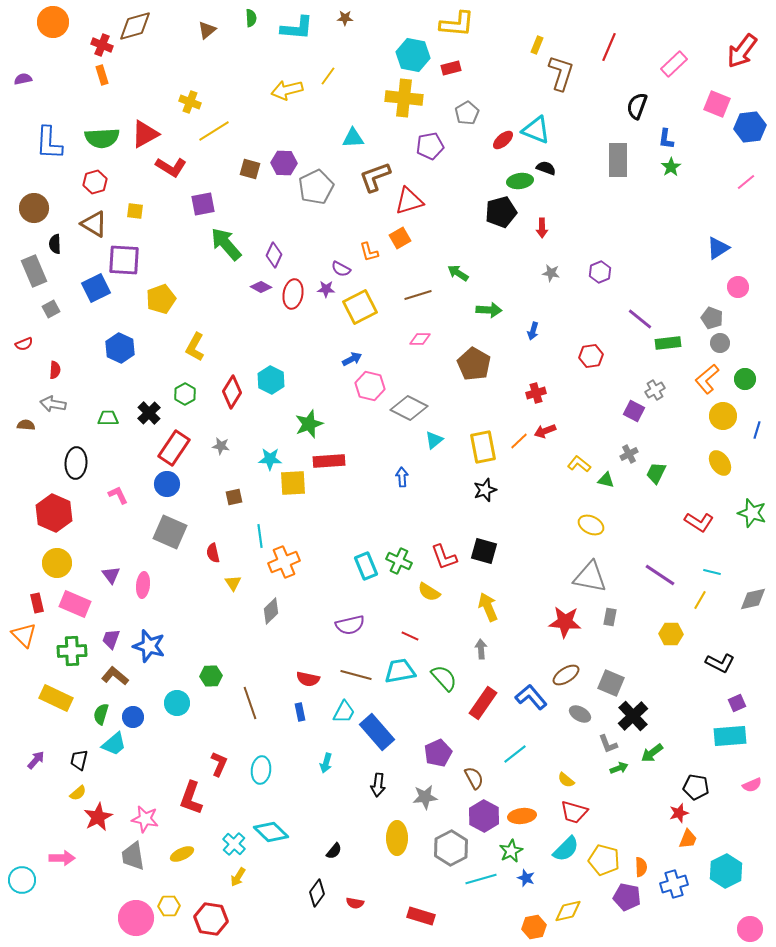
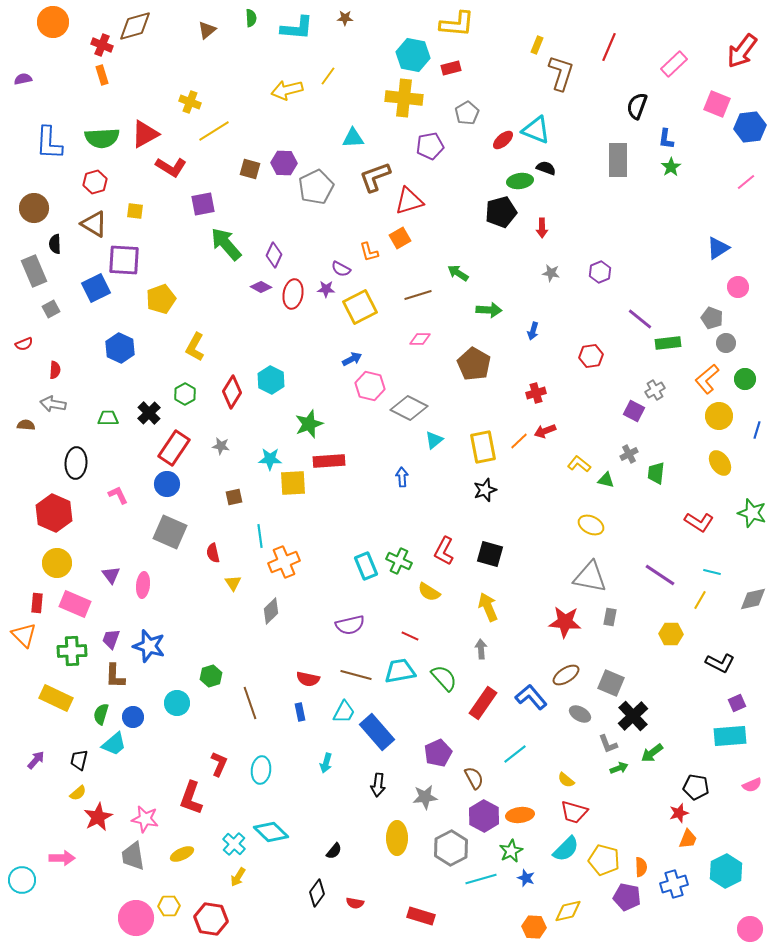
gray circle at (720, 343): moved 6 px right
yellow circle at (723, 416): moved 4 px left
green trapezoid at (656, 473): rotated 20 degrees counterclockwise
black square at (484, 551): moved 6 px right, 3 px down
red L-shape at (444, 557): moved 6 px up; rotated 48 degrees clockwise
red rectangle at (37, 603): rotated 18 degrees clockwise
brown L-shape at (115, 676): rotated 128 degrees counterclockwise
green hexagon at (211, 676): rotated 15 degrees counterclockwise
orange ellipse at (522, 816): moved 2 px left, 1 px up
orange hexagon at (534, 927): rotated 15 degrees clockwise
